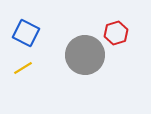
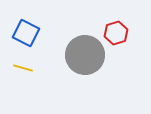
yellow line: rotated 48 degrees clockwise
